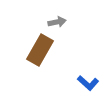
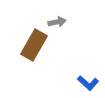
brown rectangle: moved 6 px left, 5 px up
